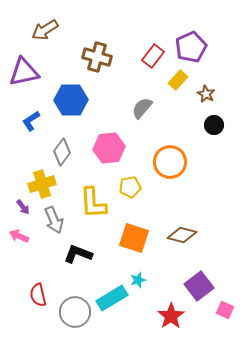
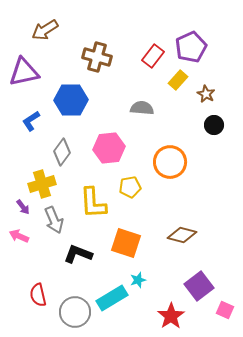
gray semicircle: rotated 55 degrees clockwise
orange square: moved 8 px left, 5 px down
